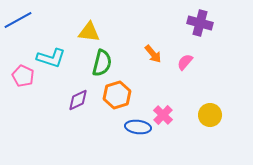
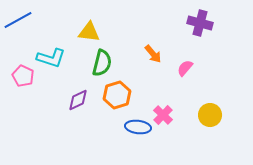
pink semicircle: moved 6 px down
